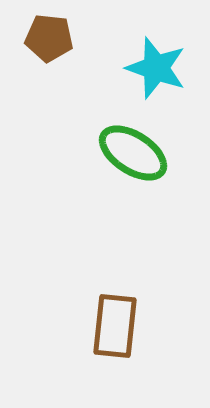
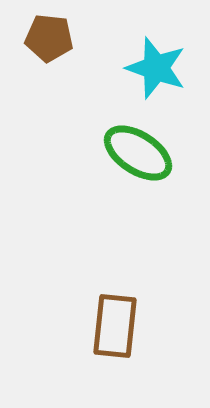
green ellipse: moved 5 px right
